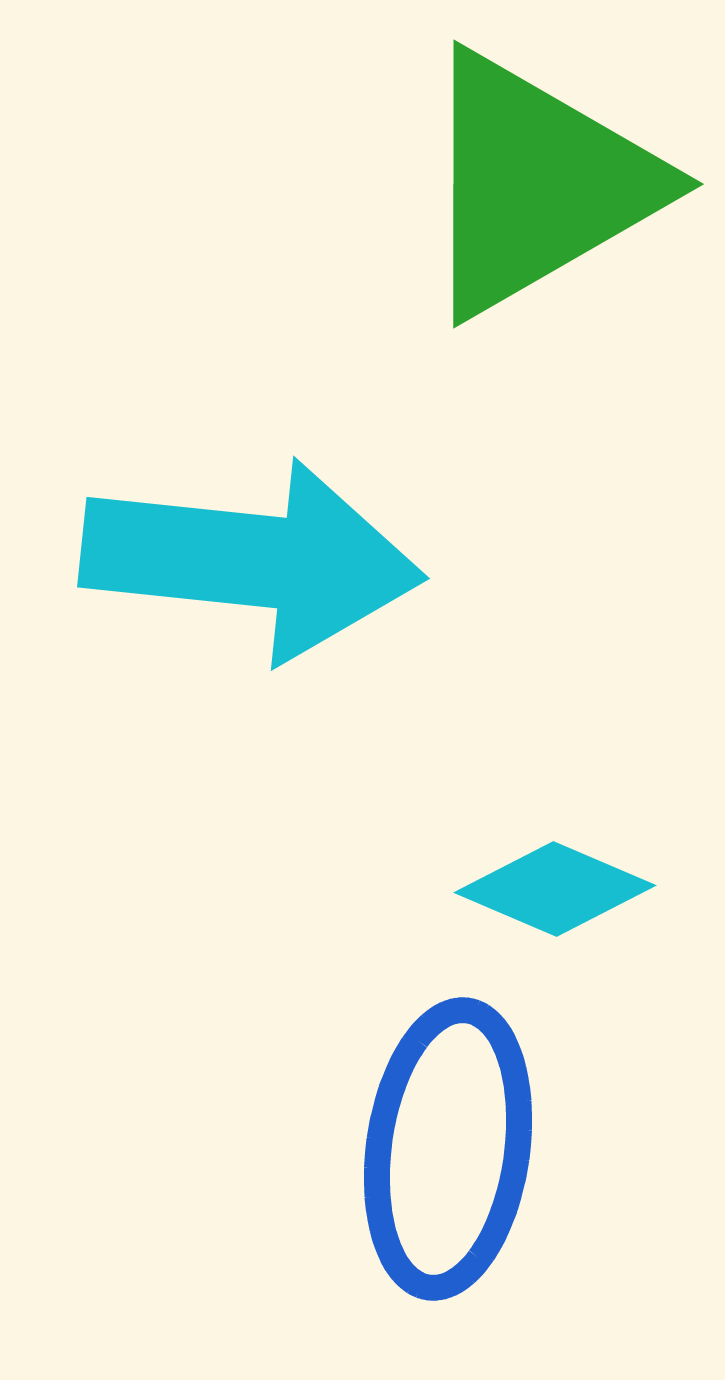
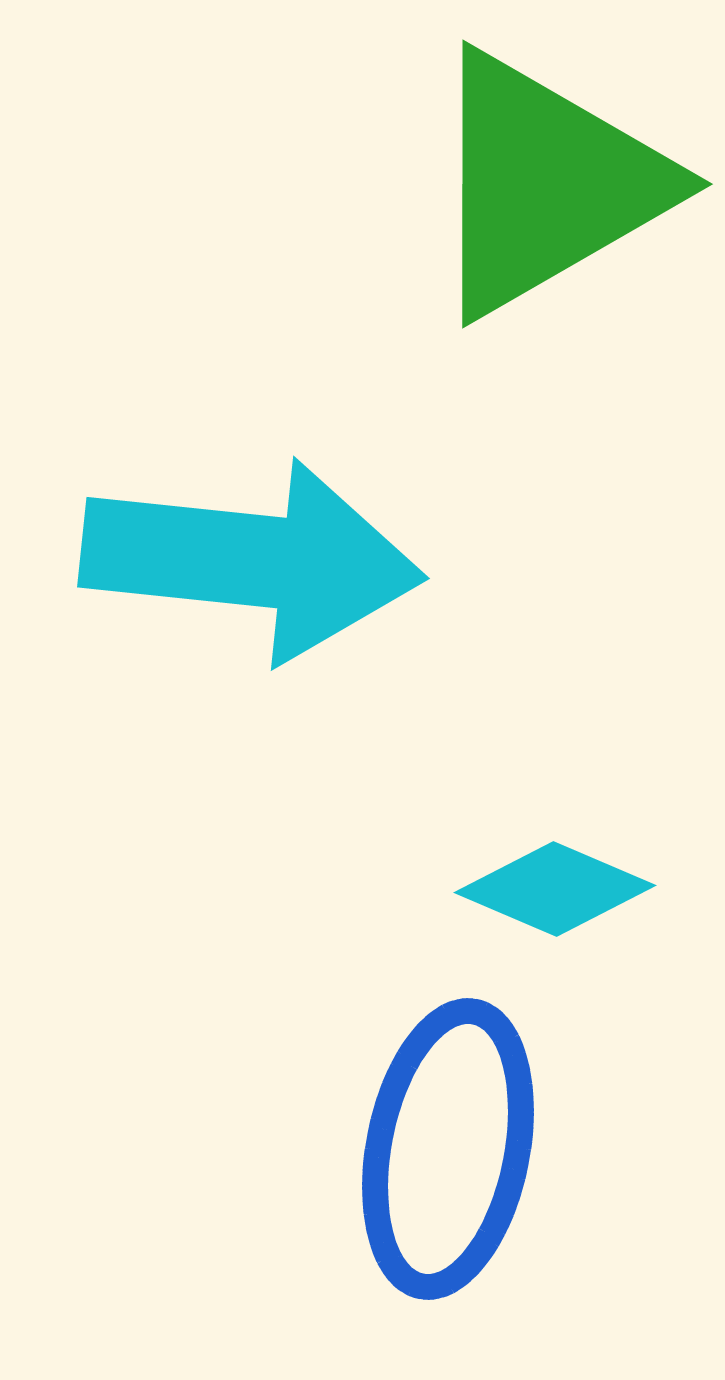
green triangle: moved 9 px right
blue ellipse: rotated 3 degrees clockwise
